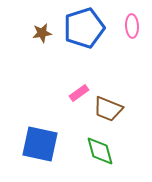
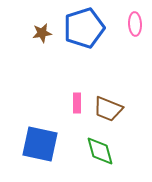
pink ellipse: moved 3 px right, 2 px up
pink rectangle: moved 2 px left, 10 px down; rotated 54 degrees counterclockwise
